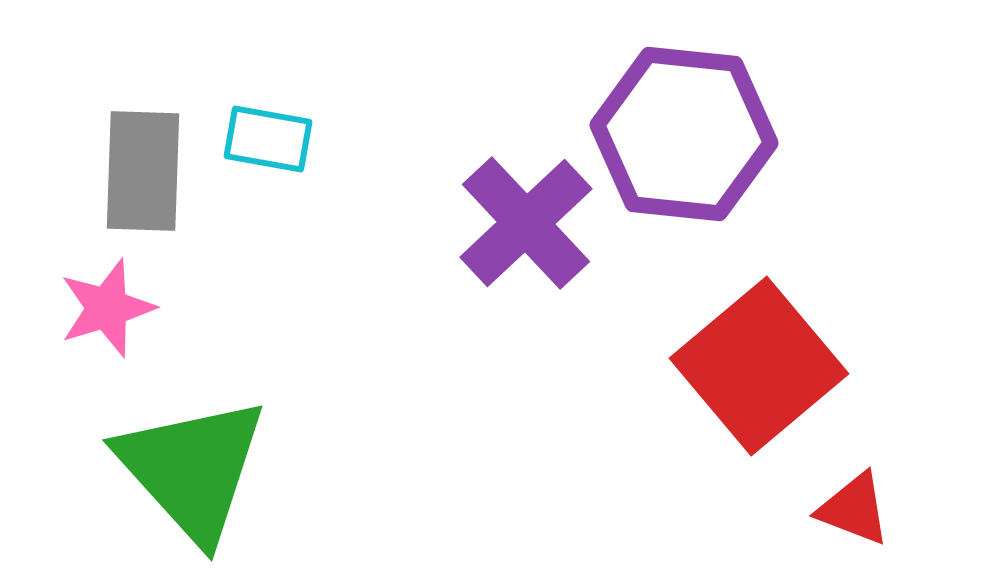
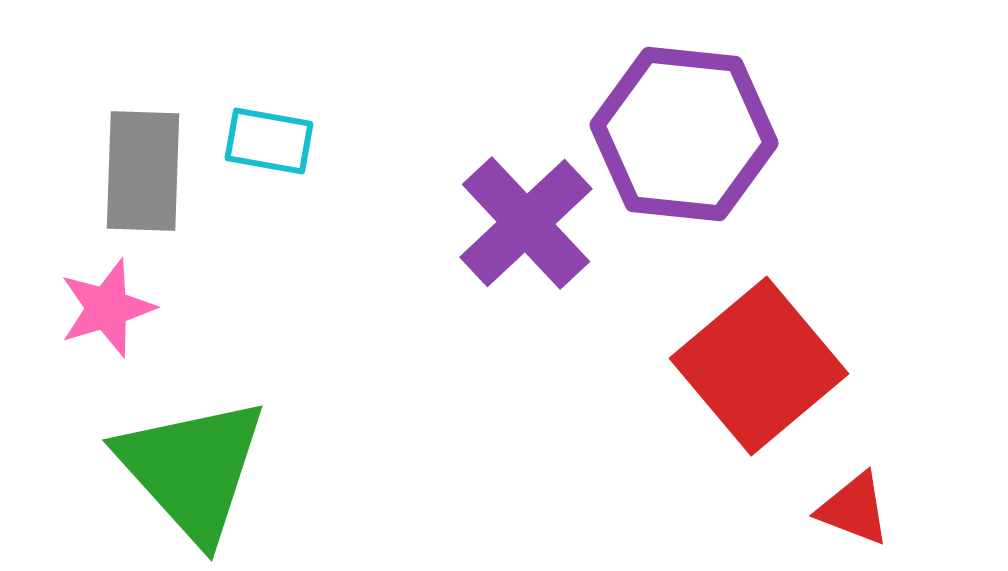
cyan rectangle: moved 1 px right, 2 px down
